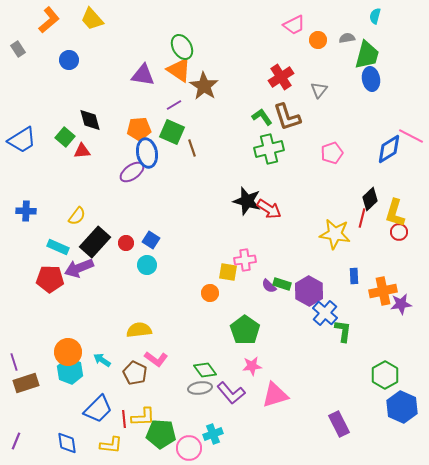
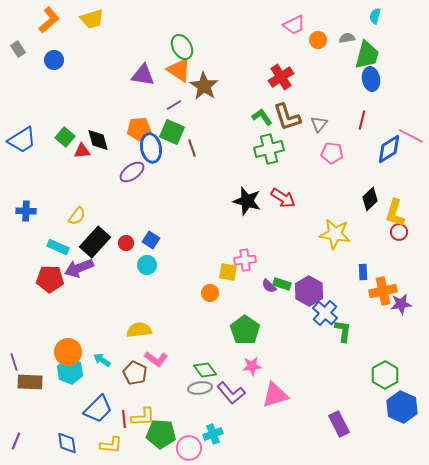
yellow trapezoid at (92, 19): rotated 65 degrees counterclockwise
blue circle at (69, 60): moved 15 px left
gray triangle at (319, 90): moved 34 px down
black diamond at (90, 120): moved 8 px right, 20 px down
blue ellipse at (147, 153): moved 4 px right, 5 px up
pink pentagon at (332, 153): rotated 25 degrees clockwise
red arrow at (269, 209): moved 14 px right, 11 px up
red line at (362, 218): moved 98 px up
blue rectangle at (354, 276): moved 9 px right, 4 px up
brown rectangle at (26, 383): moved 4 px right, 1 px up; rotated 20 degrees clockwise
